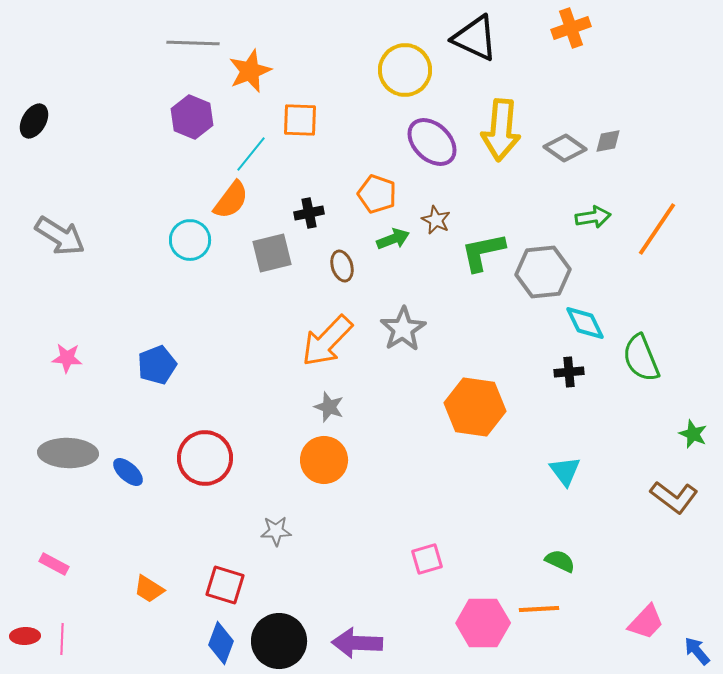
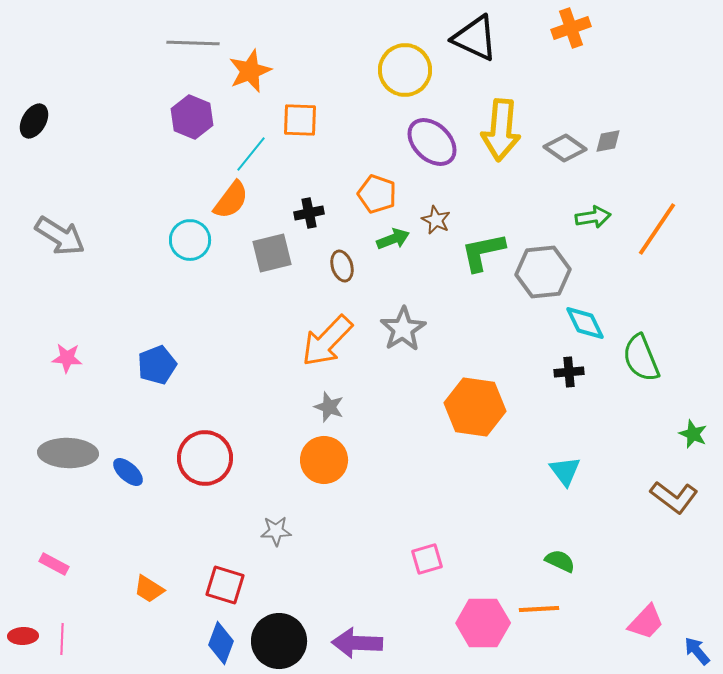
red ellipse at (25, 636): moved 2 px left
